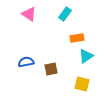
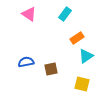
orange rectangle: rotated 24 degrees counterclockwise
